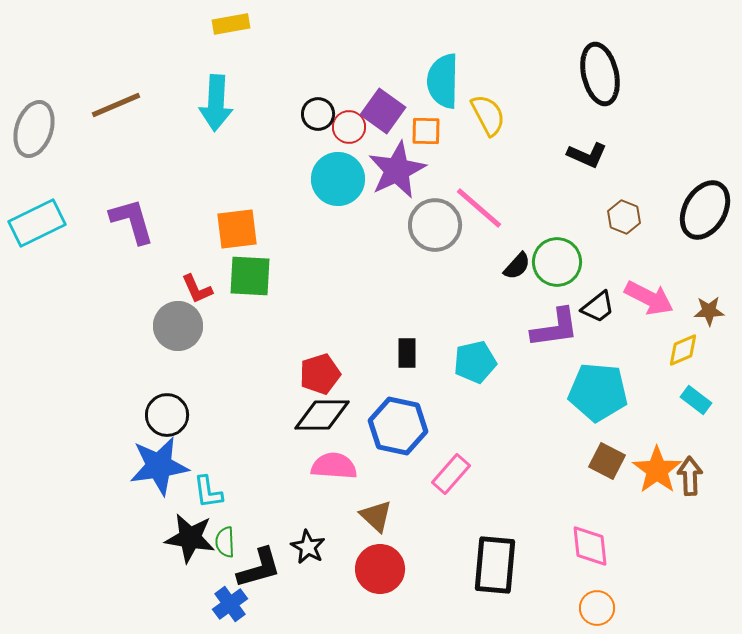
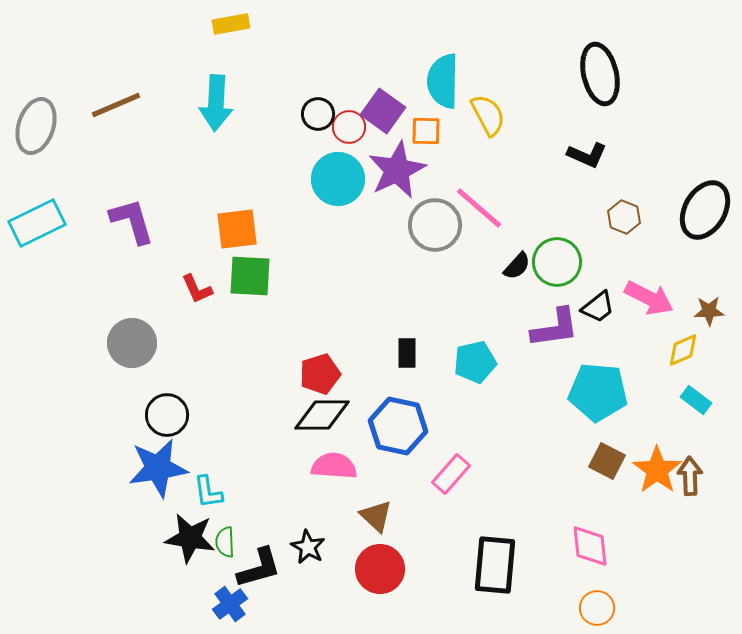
gray ellipse at (34, 129): moved 2 px right, 3 px up
gray circle at (178, 326): moved 46 px left, 17 px down
blue star at (159, 466): moved 1 px left, 2 px down
